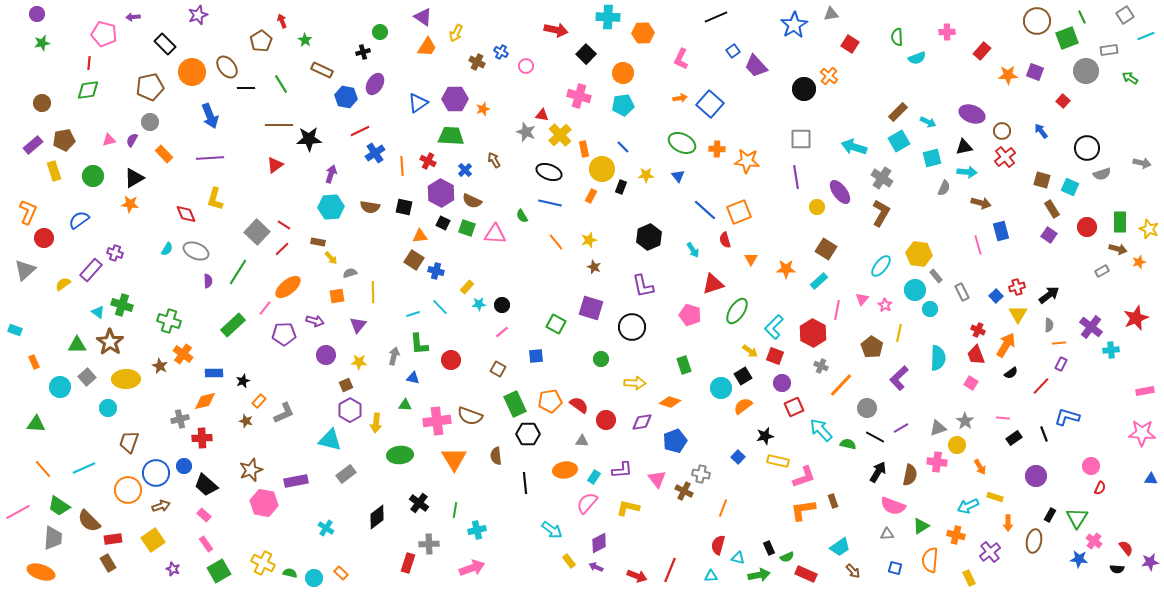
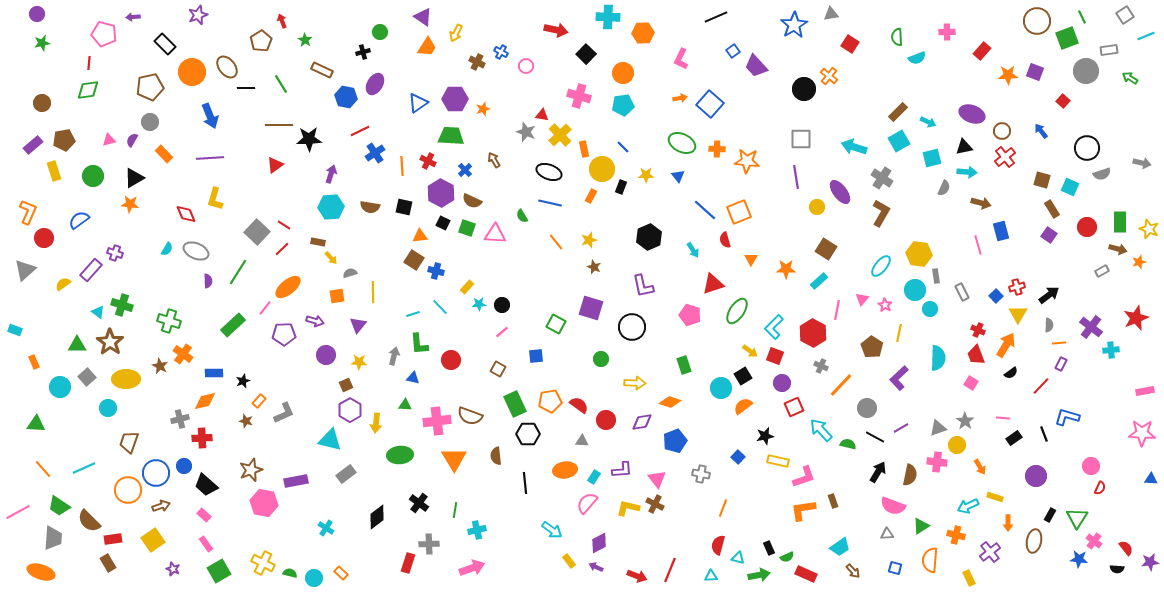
gray rectangle at (936, 276): rotated 32 degrees clockwise
brown cross at (684, 491): moved 29 px left, 13 px down
